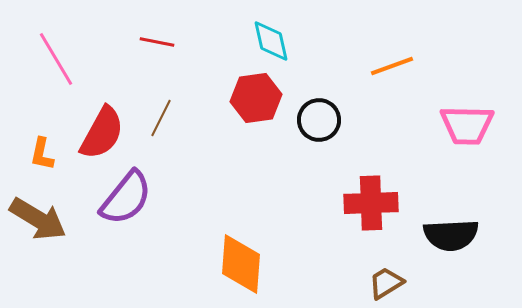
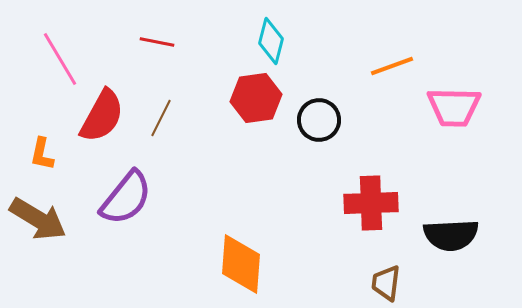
cyan diamond: rotated 27 degrees clockwise
pink line: moved 4 px right
pink trapezoid: moved 13 px left, 18 px up
red semicircle: moved 17 px up
brown trapezoid: rotated 51 degrees counterclockwise
